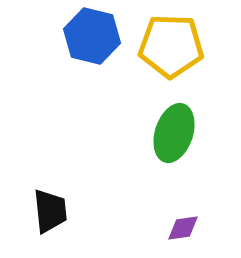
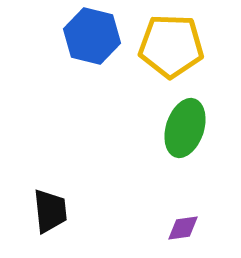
green ellipse: moved 11 px right, 5 px up
